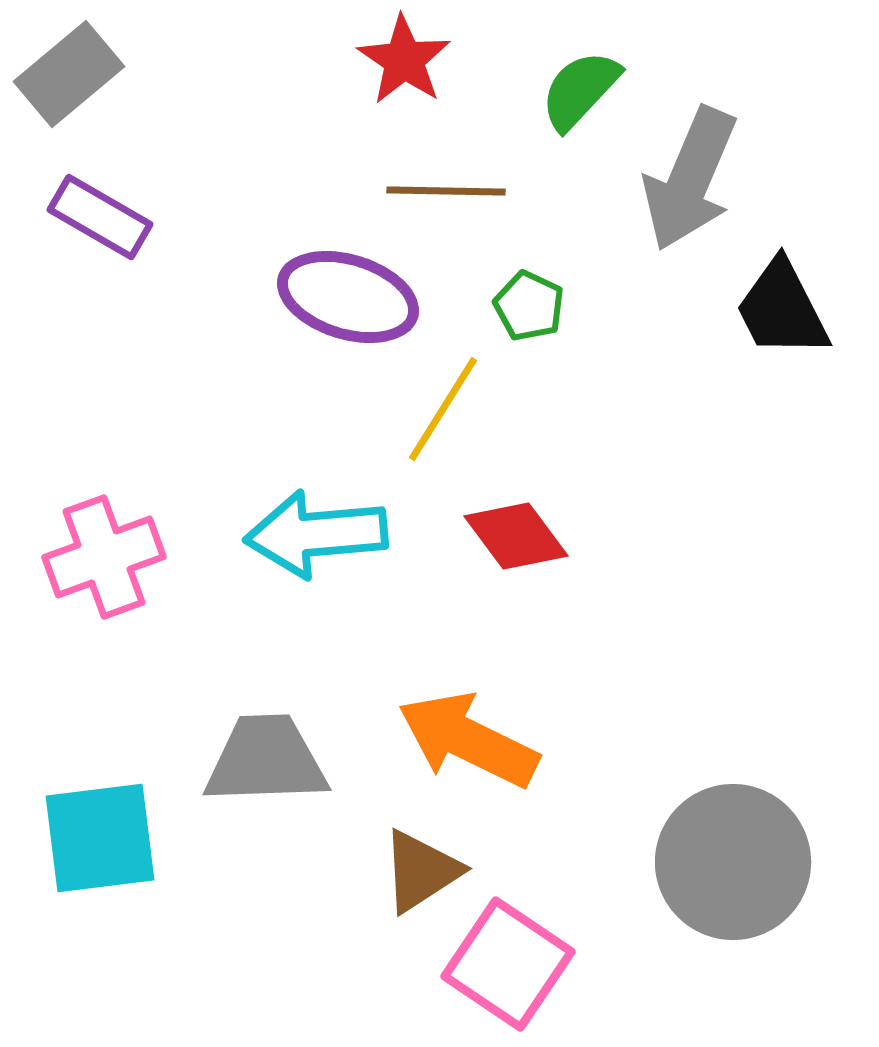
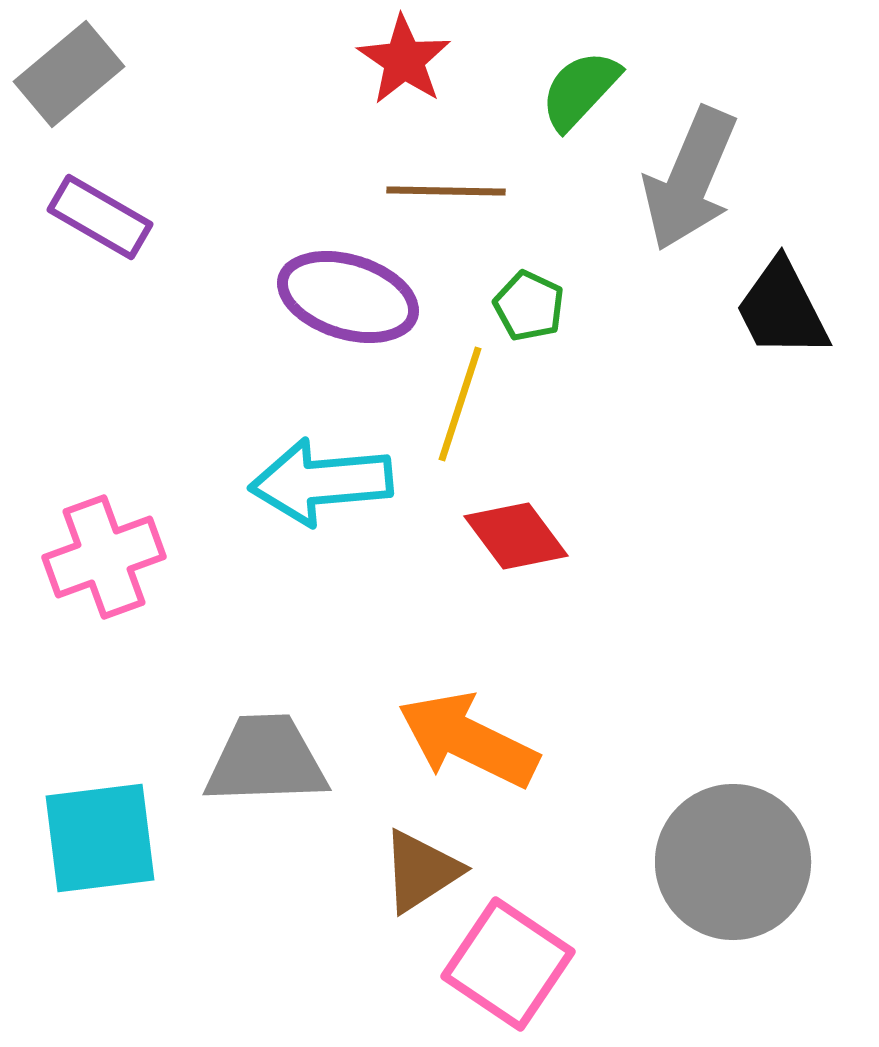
yellow line: moved 17 px right, 5 px up; rotated 14 degrees counterclockwise
cyan arrow: moved 5 px right, 52 px up
